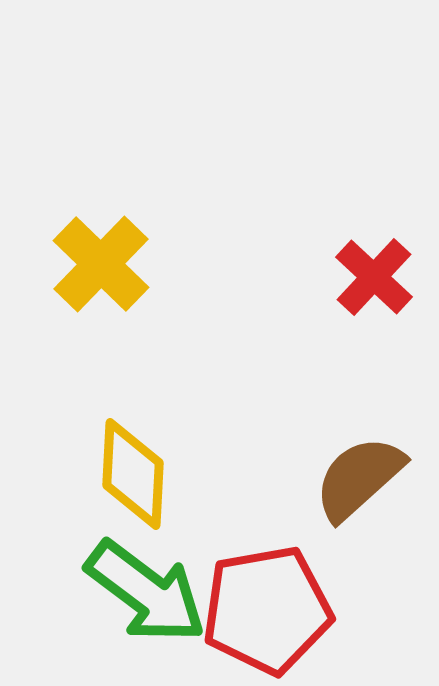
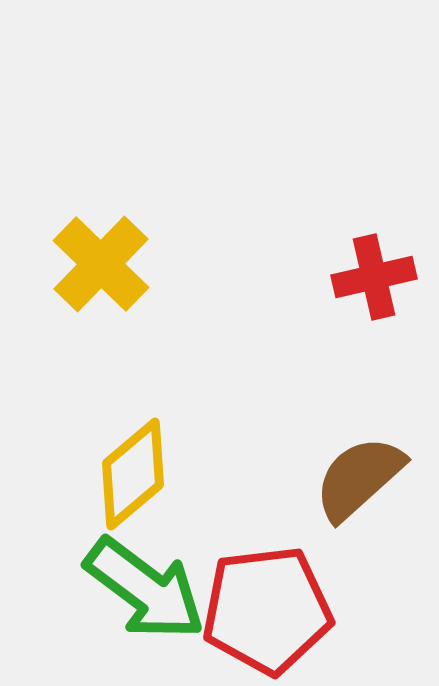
red cross: rotated 34 degrees clockwise
yellow diamond: rotated 47 degrees clockwise
green arrow: moved 1 px left, 3 px up
red pentagon: rotated 3 degrees clockwise
